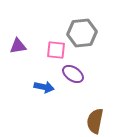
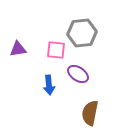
purple triangle: moved 3 px down
purple ellipse: moved 5 px right
blue arrow: moved 5 px right, 2 px up; rotated 72 degrees clockwise
brown semicircle: moved 5 px left, 8 px up
